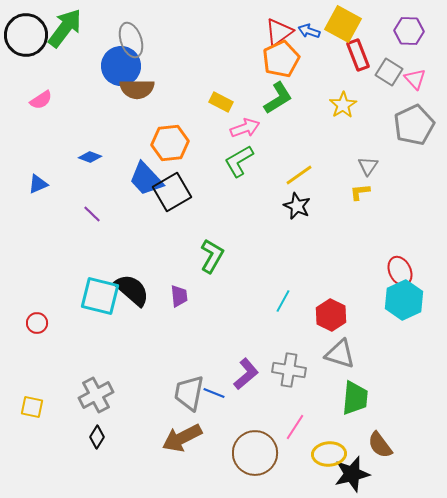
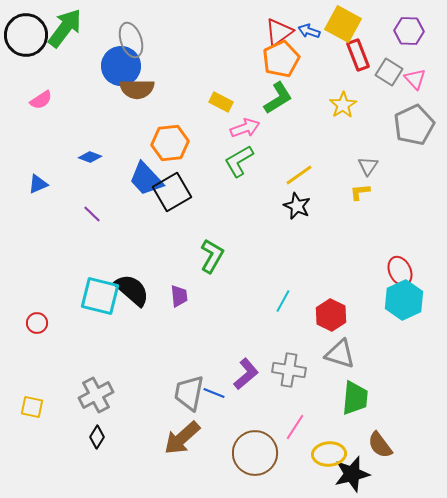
brown arrow at (182, 438): rotated 15 degrees counterclockwise
